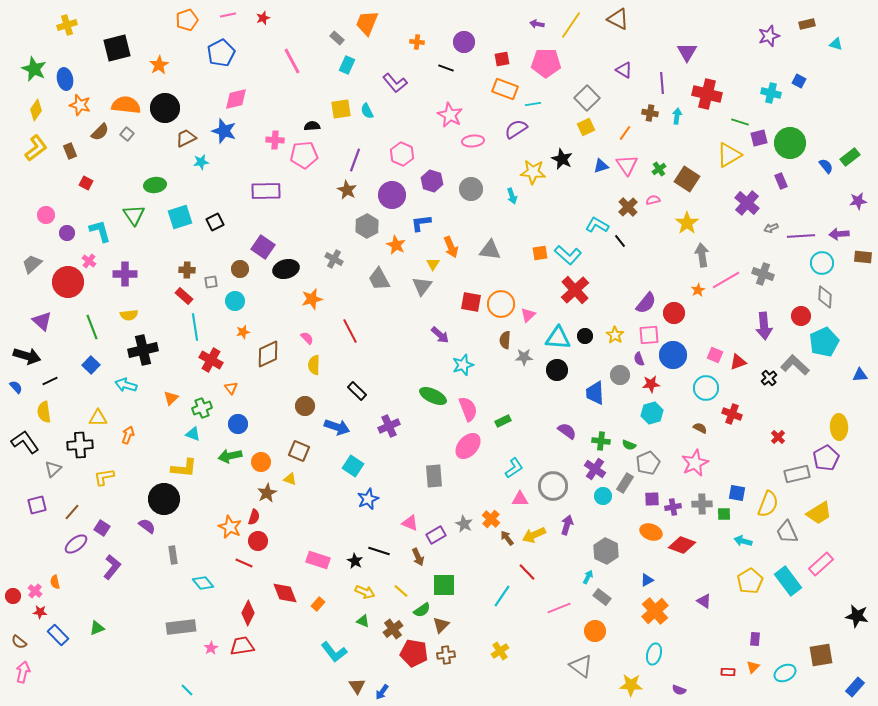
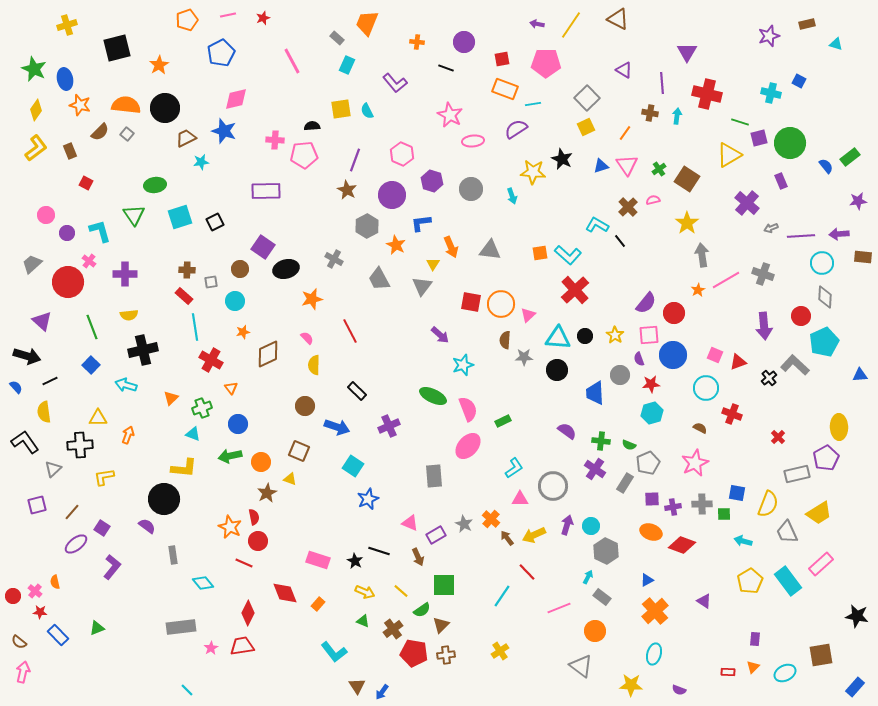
cyan circle at (603, 496): moved 12 px left, 30 px down
red semicircle at (254, 517): rotated 28 degrees counterclockwise
